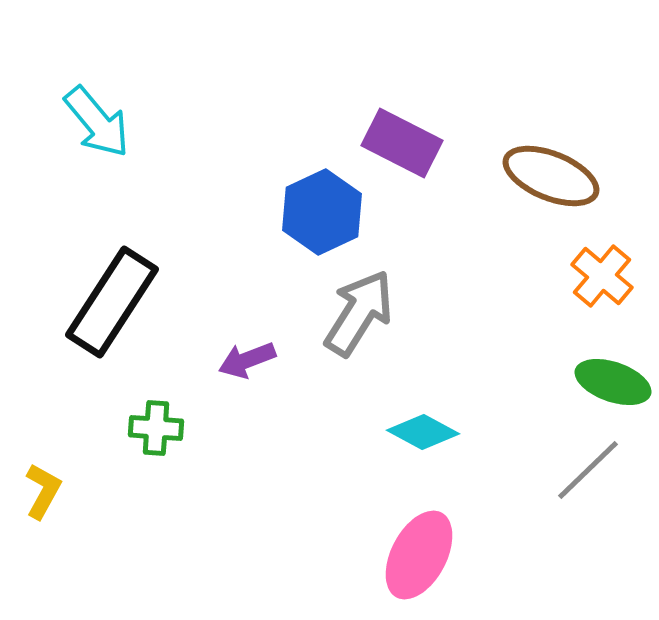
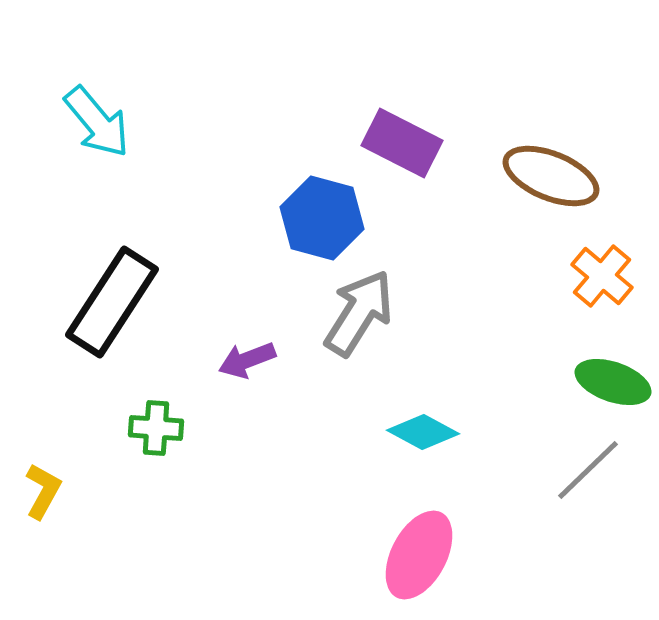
blue hexagon: moved 6 px down; rotated 20 degrees counterclockwise
